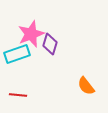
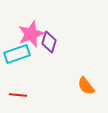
purple diamond: moved 1 px left, 2 px up
